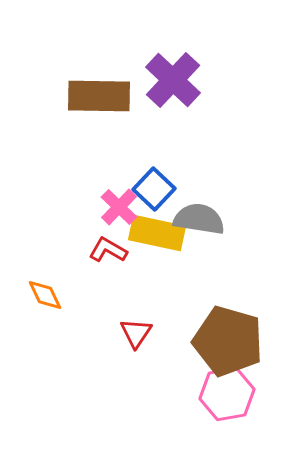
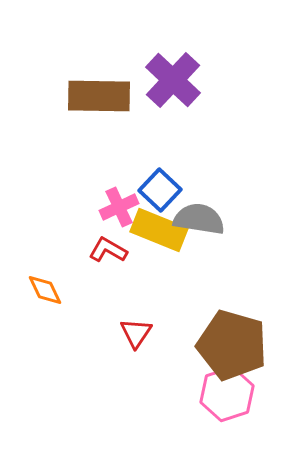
blue square: moved 6 px right, 1 px down
pink cross: rotated 21 degrees clockwise
yellow rectangle: moved 2 px right, 3 px up; rotated 10 degrees clockwise
orange diamond: moved 5 px up
brown pentagon: moved 4 px right, 4 px down
pink hexagon: rotated 8 degrees counterclockwise
